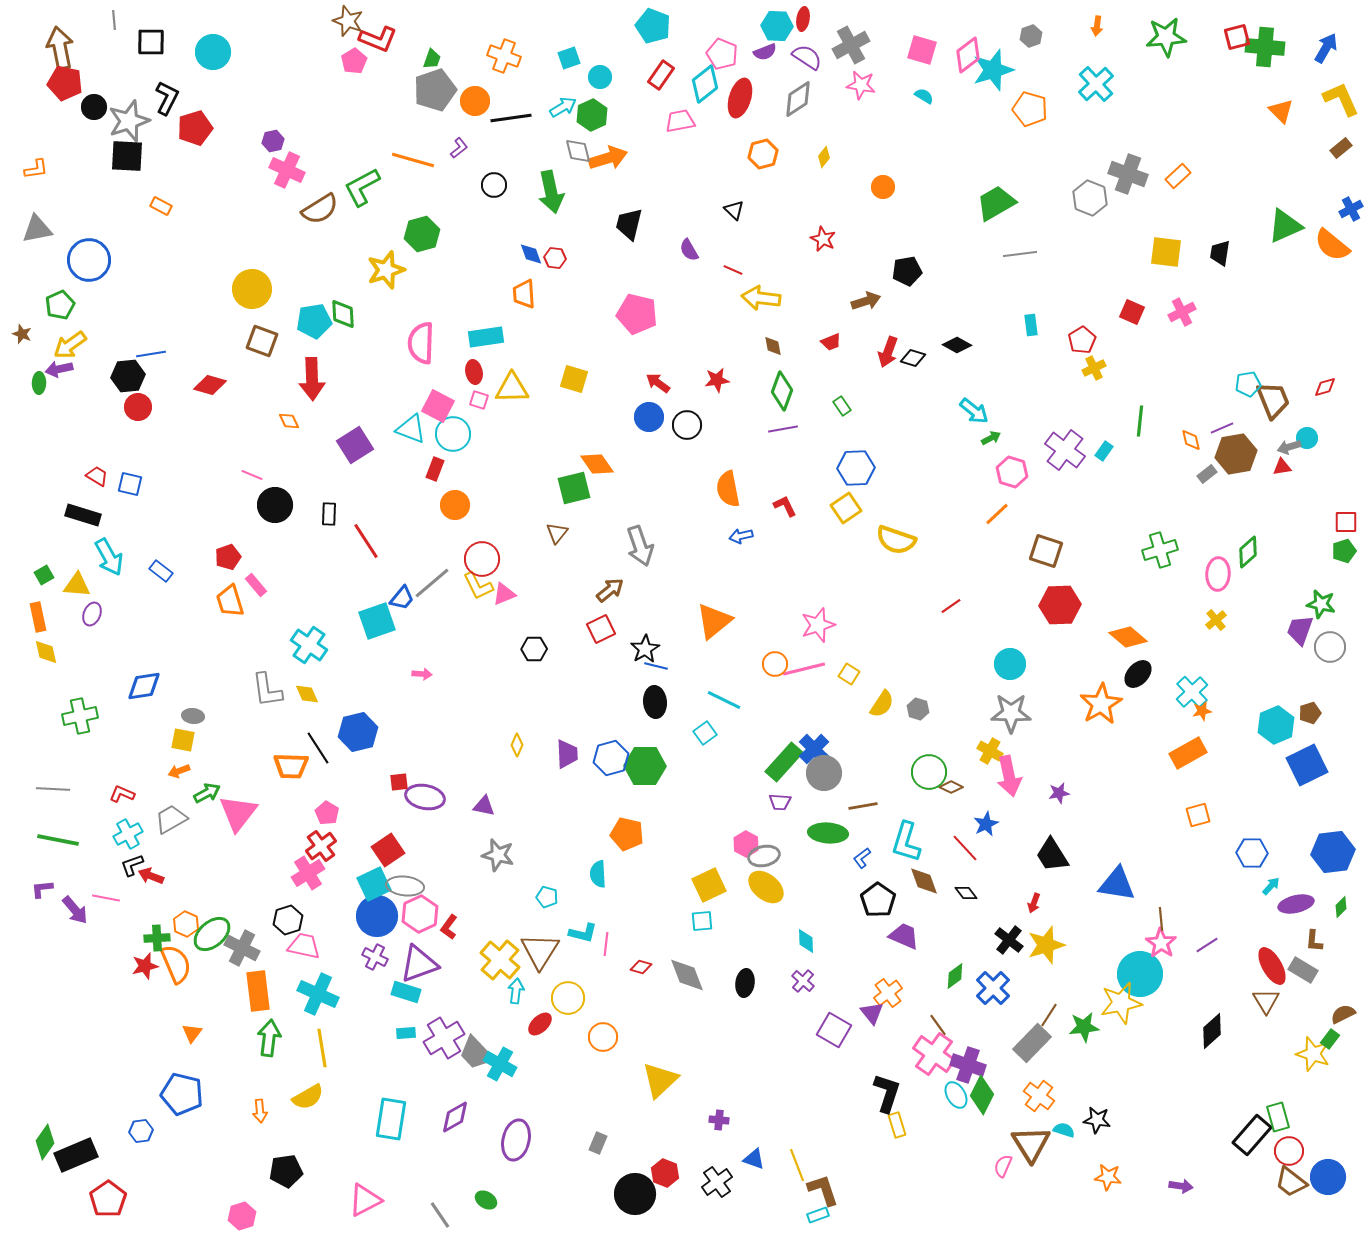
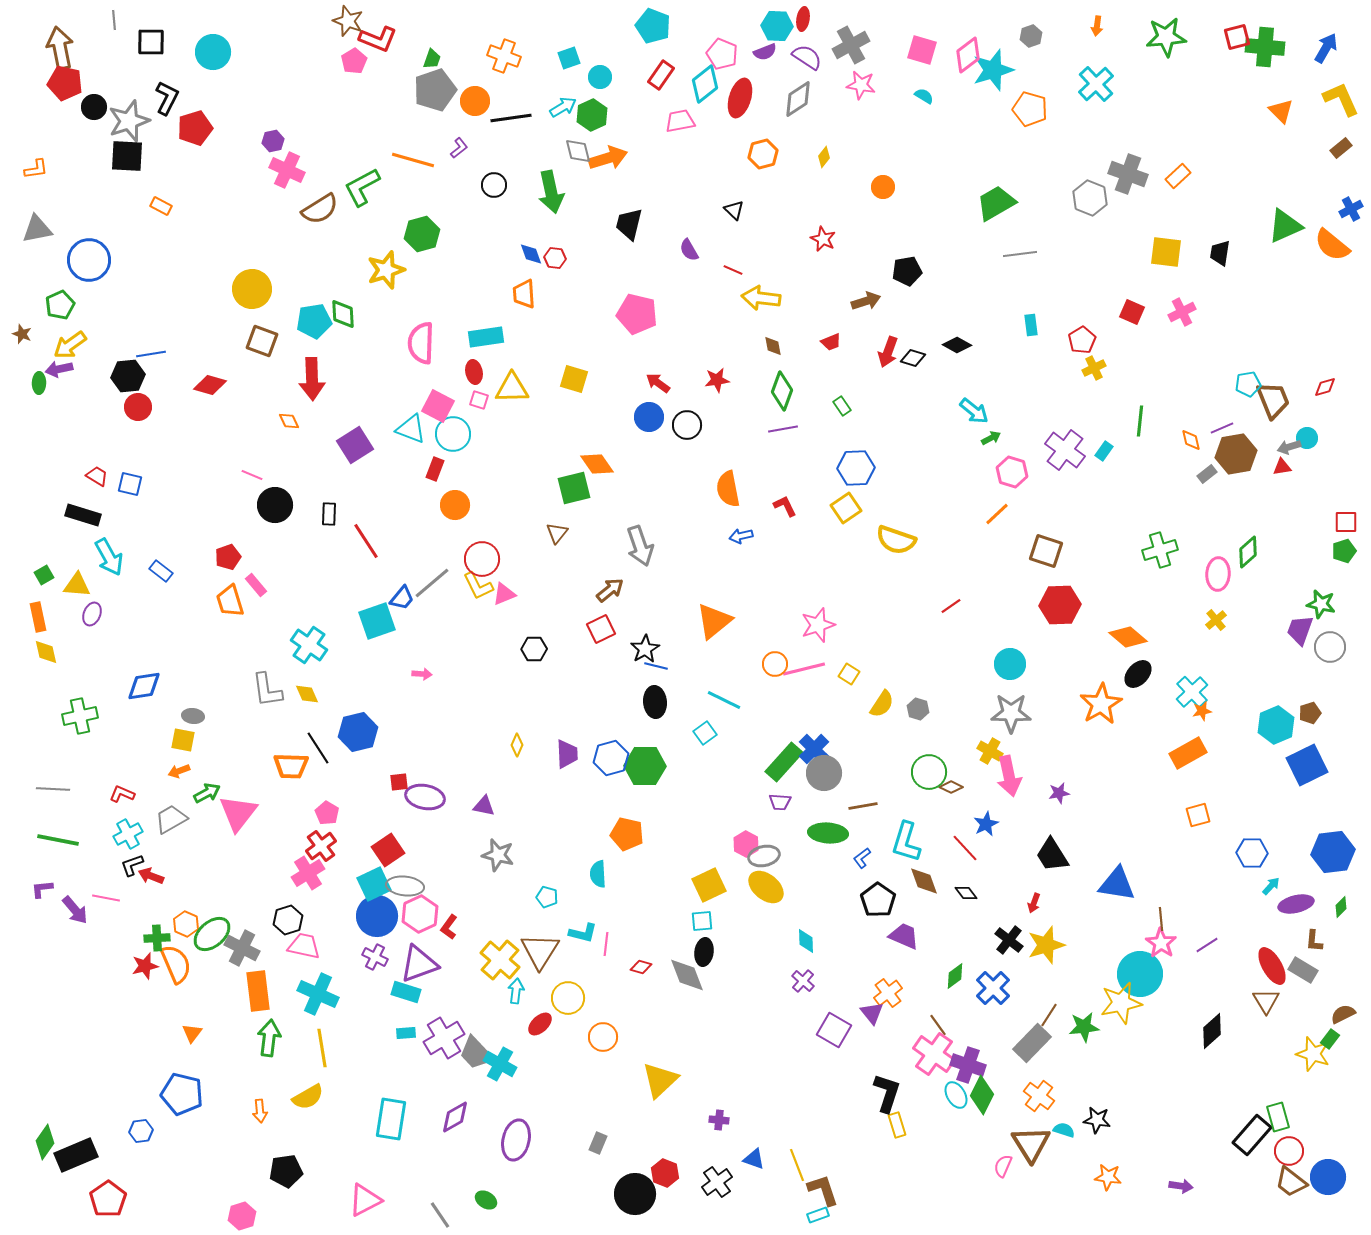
black ellipse at (745, 983): moved 41 px left, 31 px up
